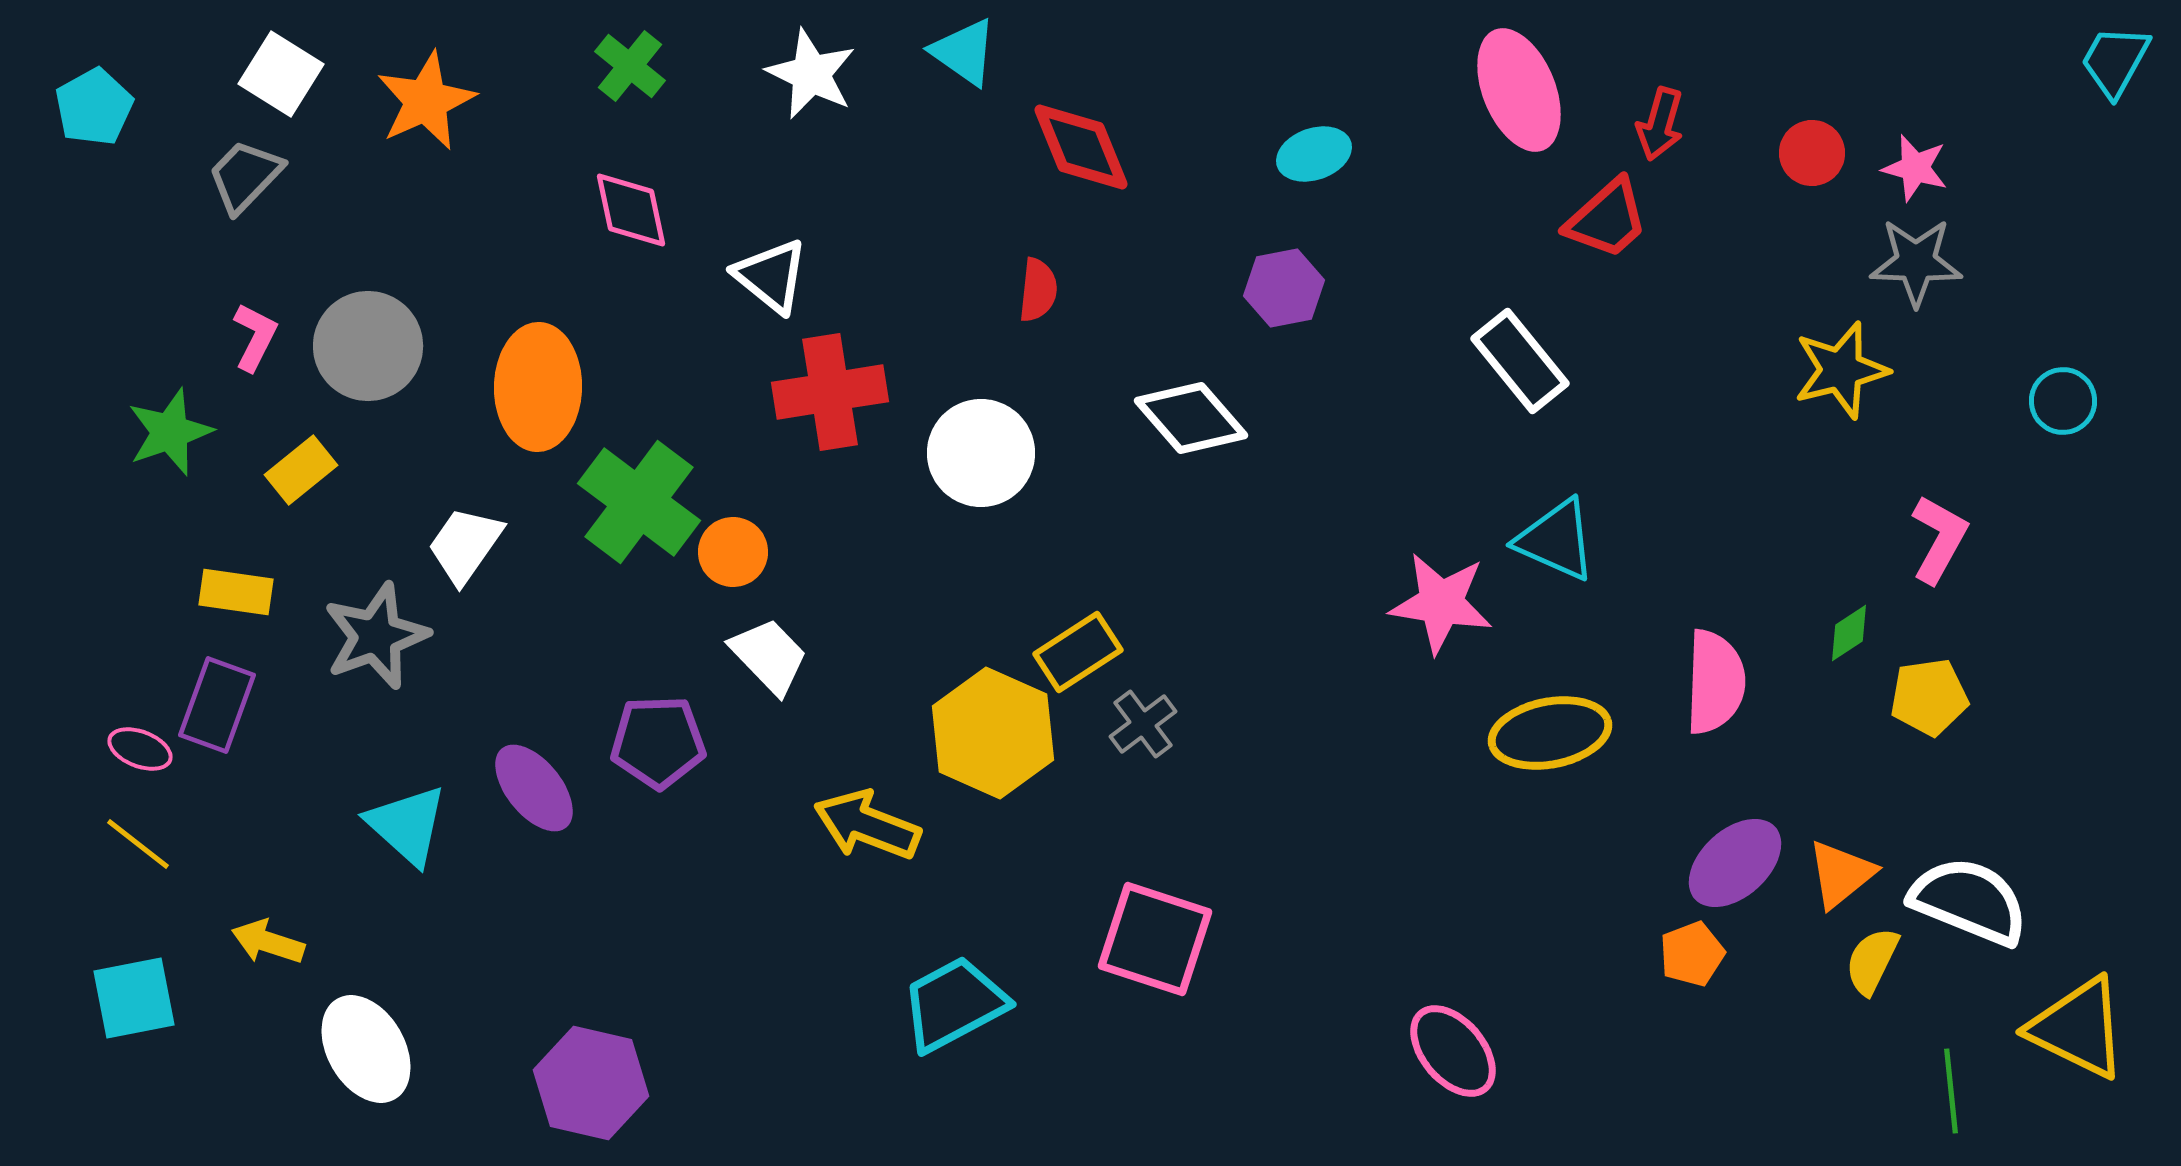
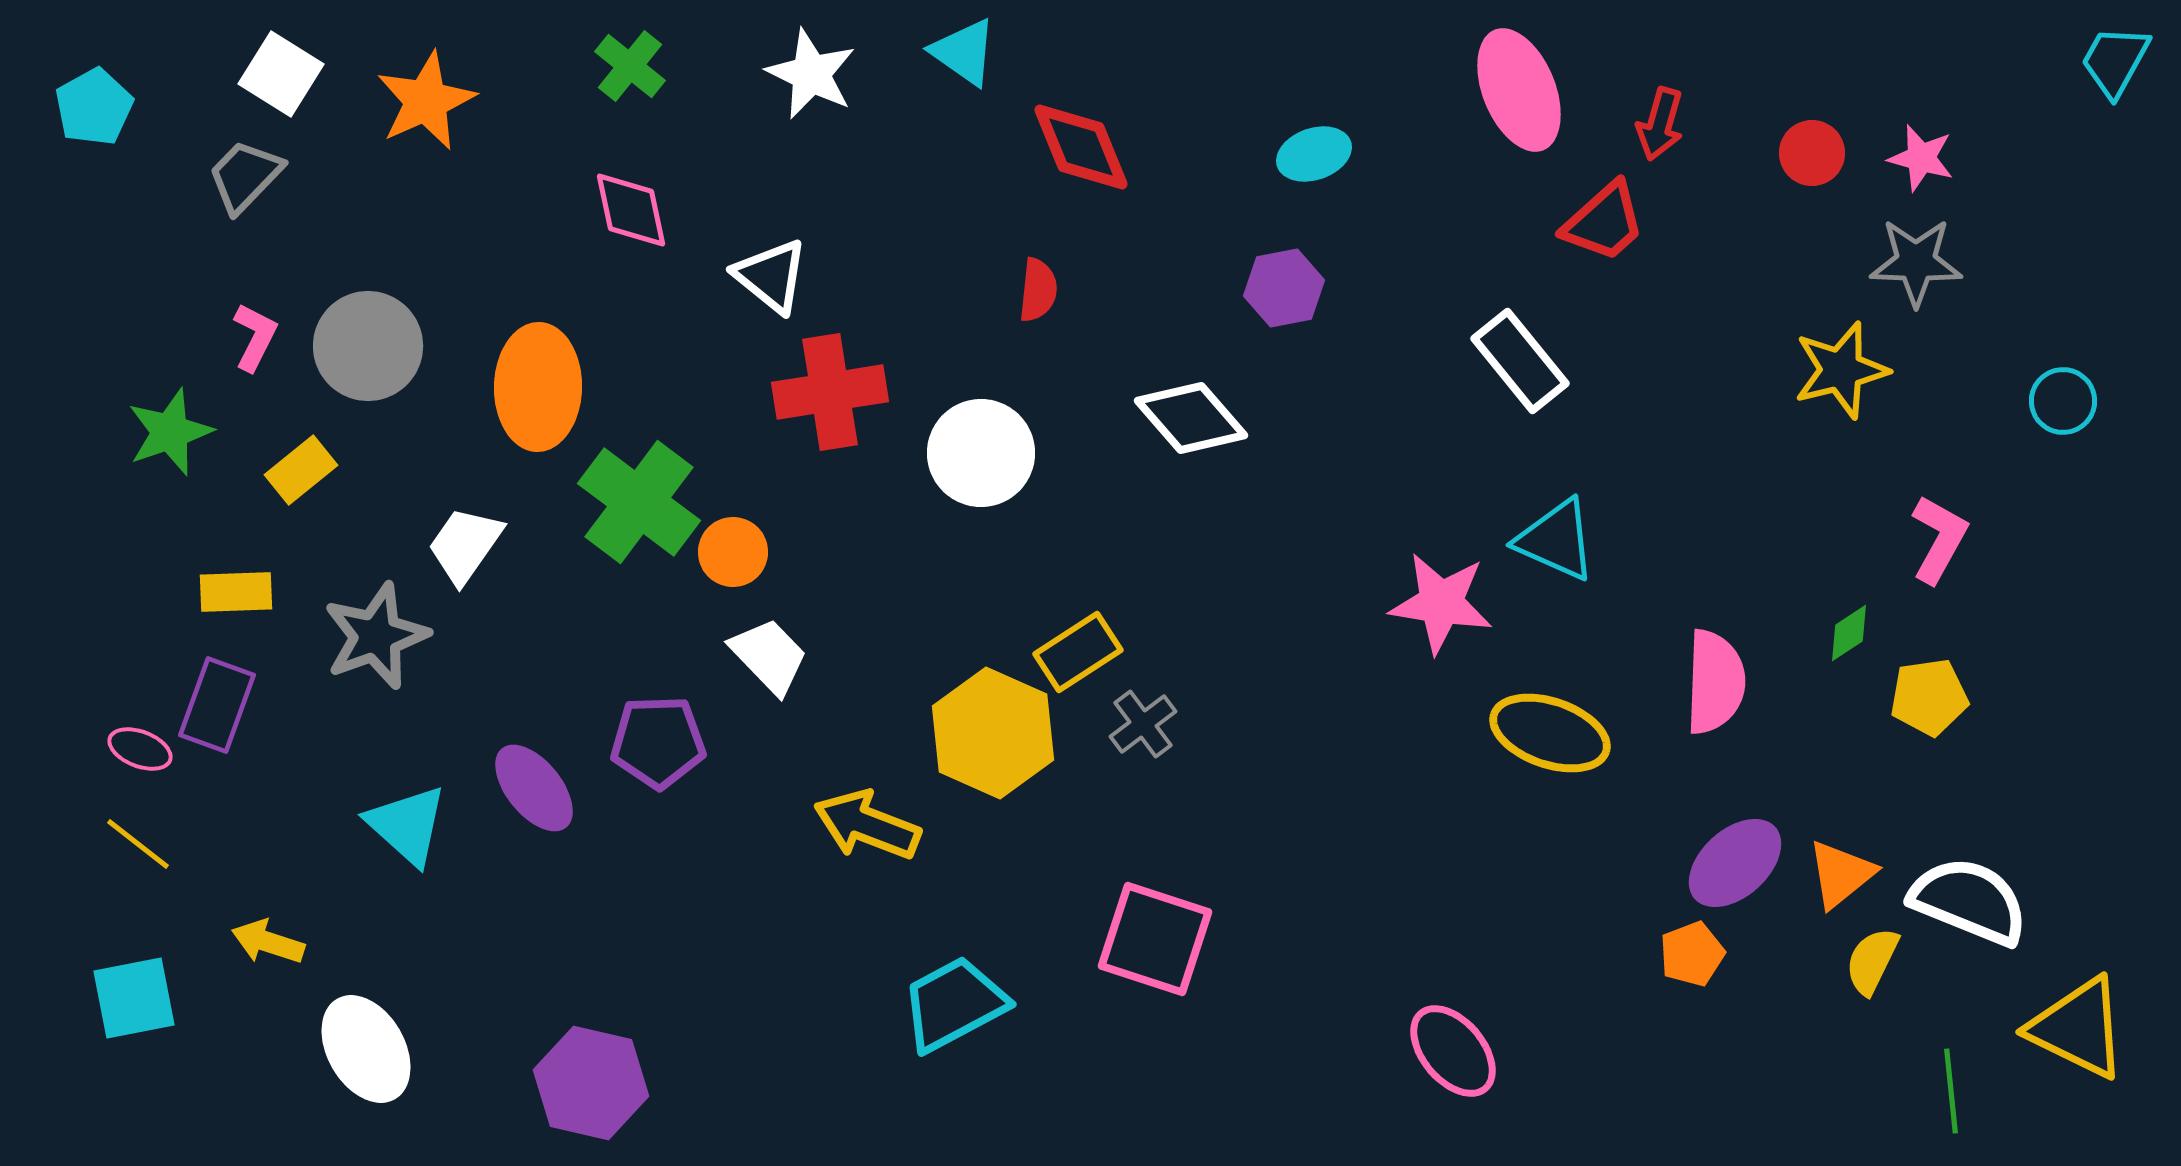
pink star at (1915, 168): moved 6 px right, 10 px up
red trapezoid at (1607, 219): moved 3 px left, 3 px down
yellow rectangle at (236, 592): rotated 10 degrees counterclockwise
yellow ellipse at (1550, 733): rotated 30 degrees clockwise
